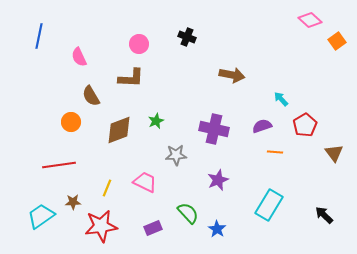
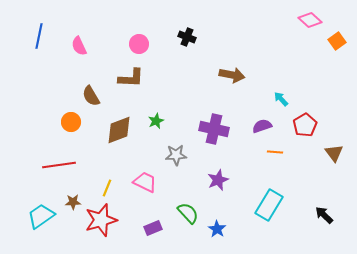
pink semicircle: moved 11 px up
red star: moved 6 px up; rotated 8 degrees counterclockwise
